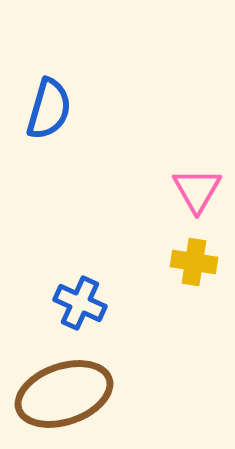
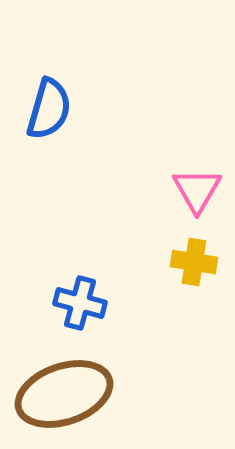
blue cross: rotated 9 degrees counterclockwise
